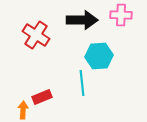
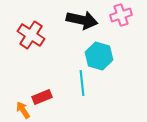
pink cross: rotated 20 degrees counterclockwise
black arrow: rotated 12 degrees clockwise
red cross: moved 5 px left
cyan hexagon: rotated 20 degrees clockwise
orange arrow: rotated 36 degrees counterclockwise
